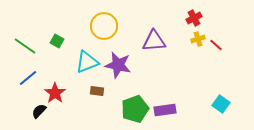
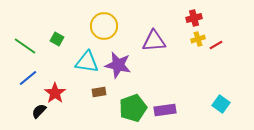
red cross: rotated 14 degrees clockwise
green square: moved 2 px up
red line: rotated 72 degrees counterclockwise
cyan triangle: rotated 30 degrees clockwise
brown rectangle: moved 2 px right, 1 px down; rotated 16 degrees counterclockwise
green pentagon: moved 2 px left, 1 px up
